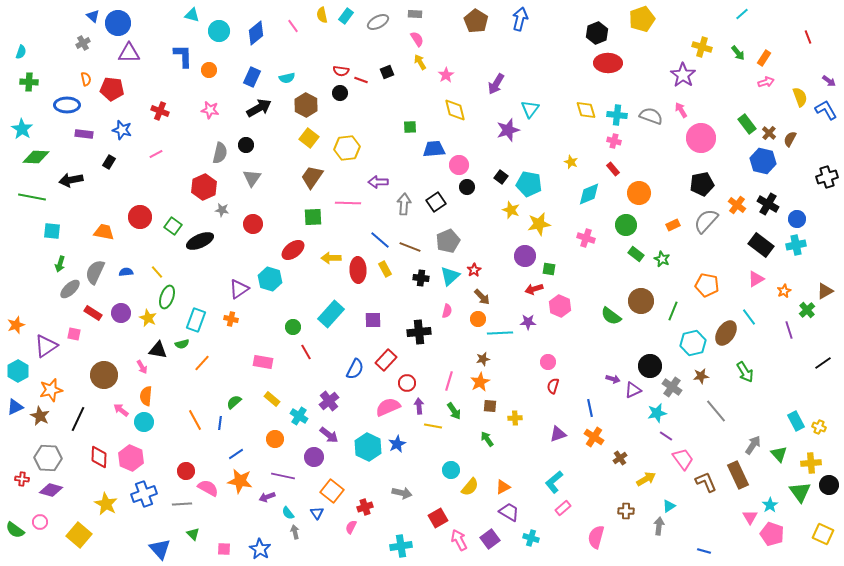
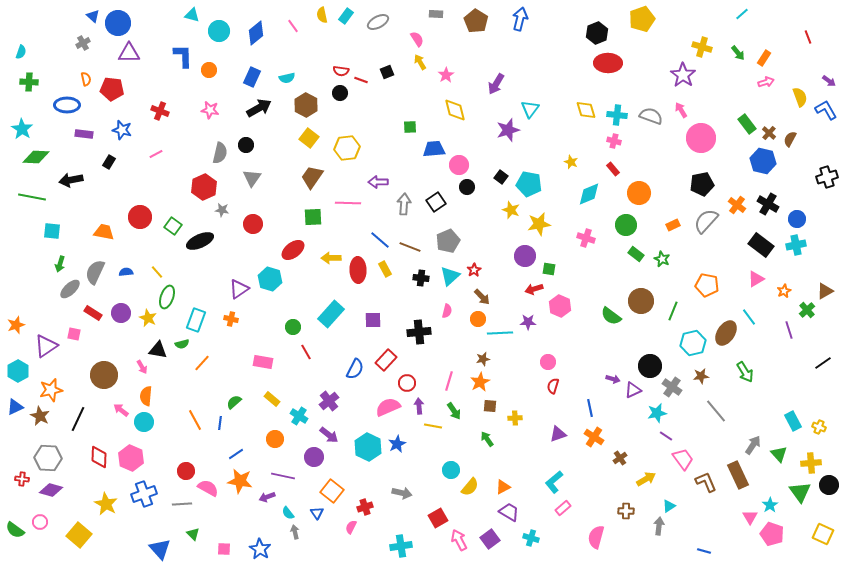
gray rectangle at (415, 14): moved 21 px right
cyan rectangle at (796, 421): moved 3 px left
